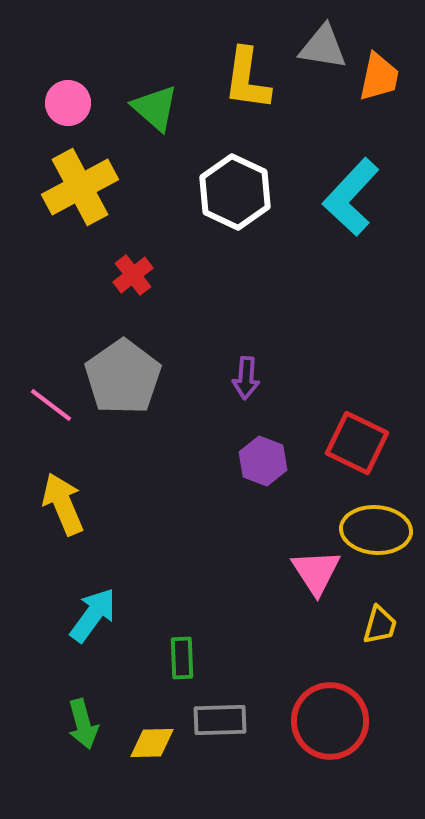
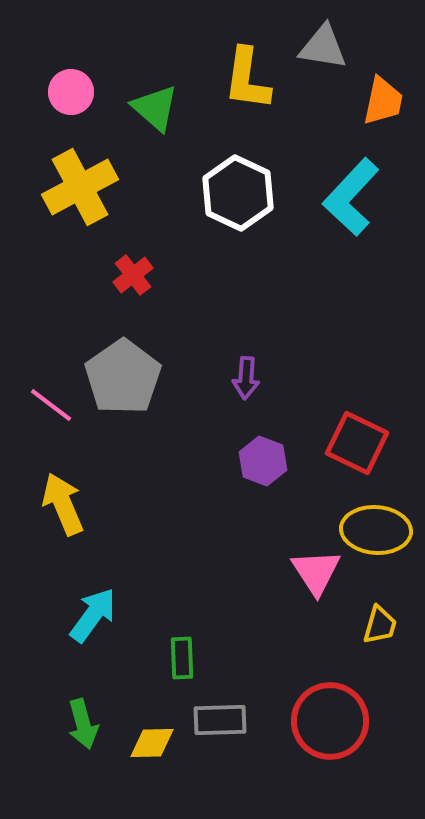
orange trapezoid: moved 4 px right, 24 px down
pink circle: moved 3 px right, 11 px up
white hexagon: moved 3 px right, 1 px down
